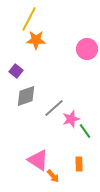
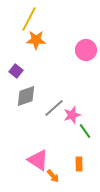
pink circle: moved 1 px left, 1 px down
pink star: moved 1 px right, 4 px up
